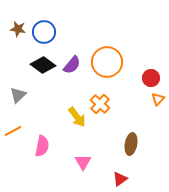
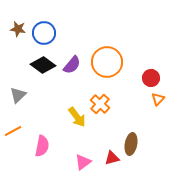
blue circle: moved 1 px down
pink triangle: rotated 24 degrees clockwise
red triangle: moved 8 px left, 21 px up; rotated 21 degrees clockwise
